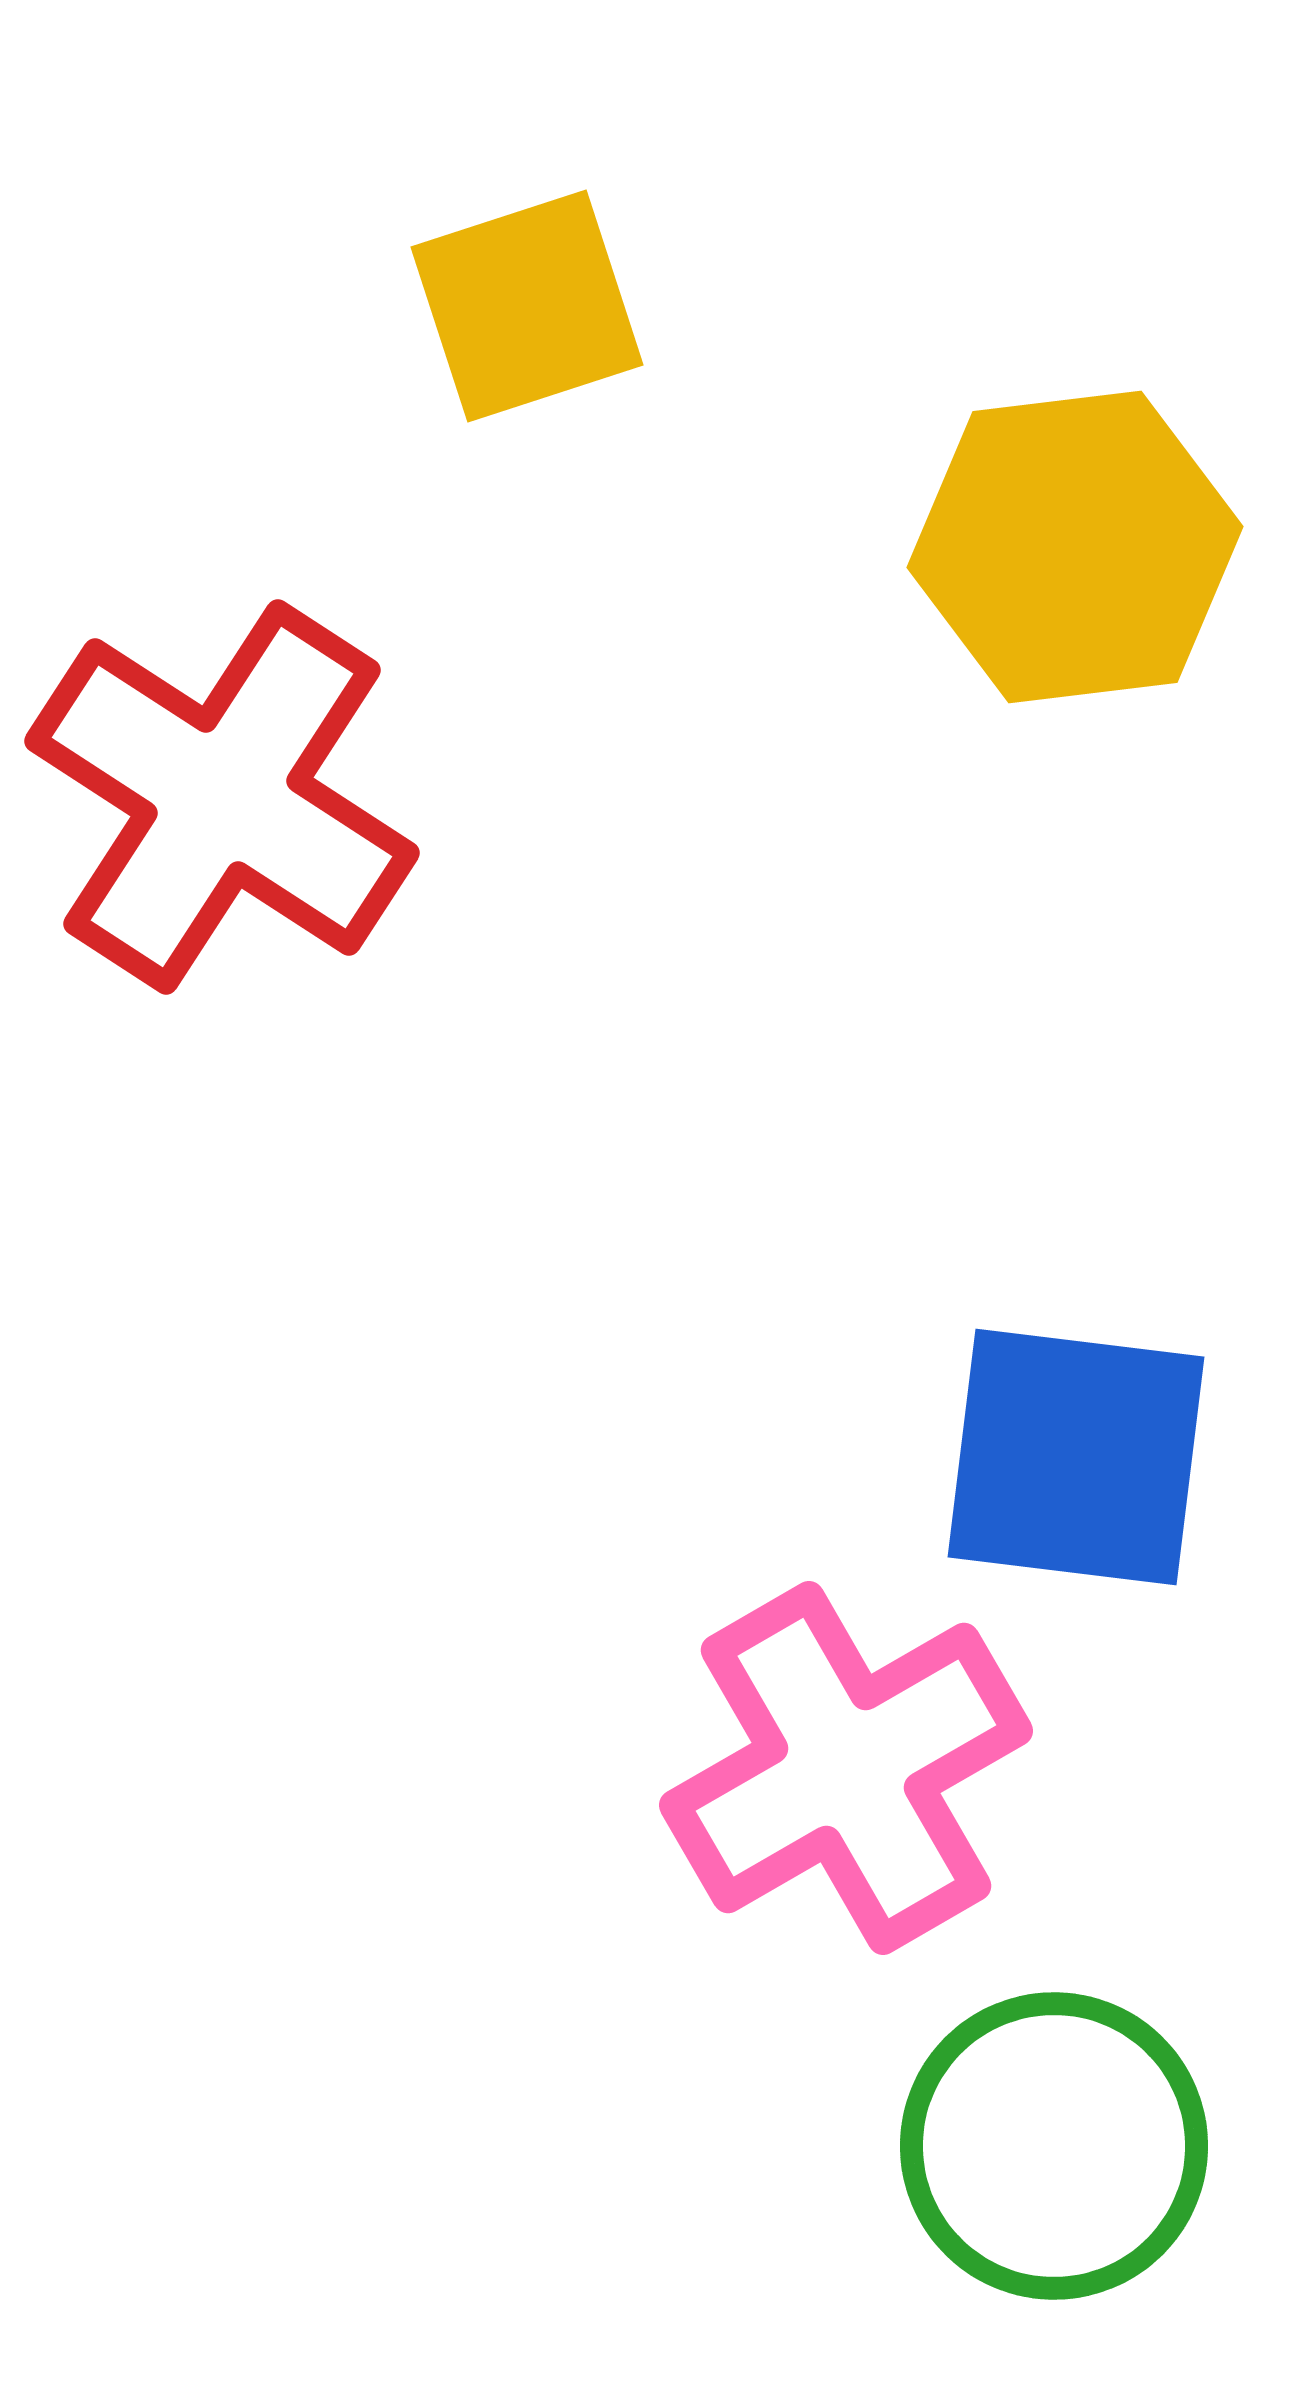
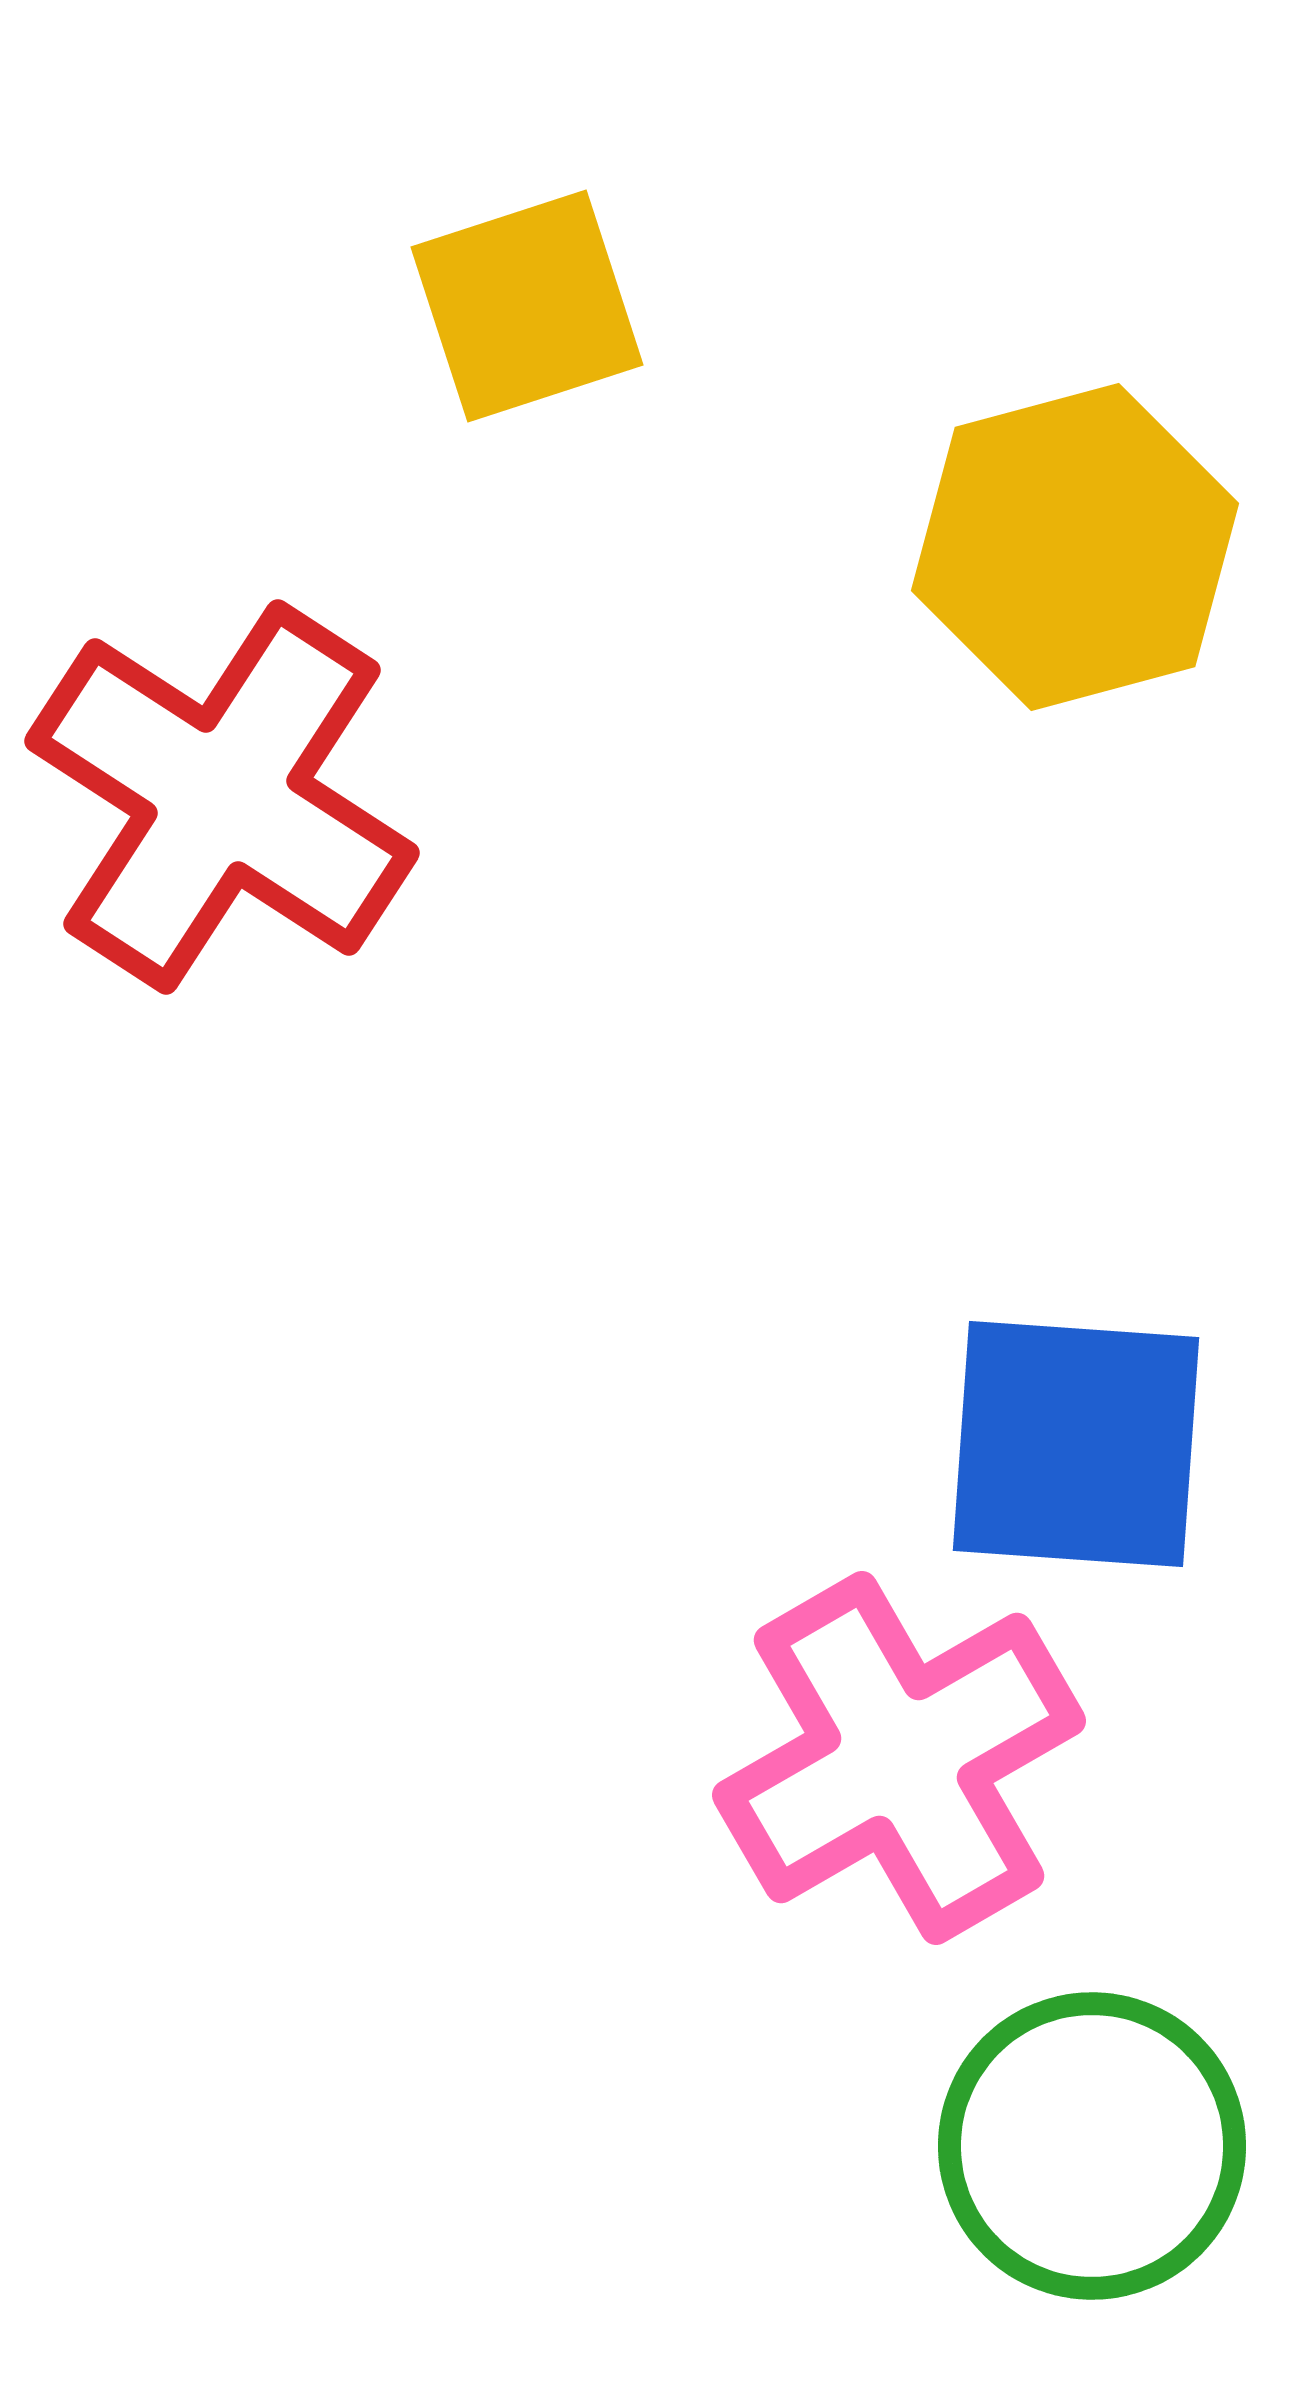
yellow hexagon: rotated 8 degrees counterclockwise
blue square: moved 13 px up; rotated 3 degrees counterclockwise
pink cross: moved 53 px right, 10 px up
green circle: moved 38 px right
